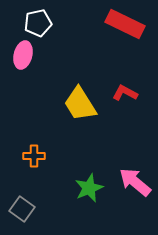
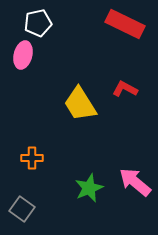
red L-shape: moved 4 px up
orange cross: moved 2 px left, 2 px down
